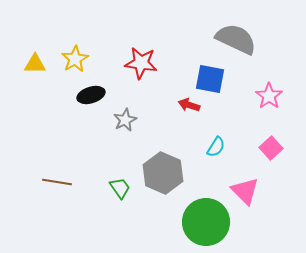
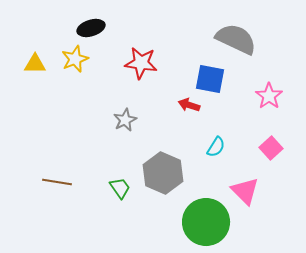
yellow star: rotated 8 degrees clockwise
black ellipse: moved 67 px up
